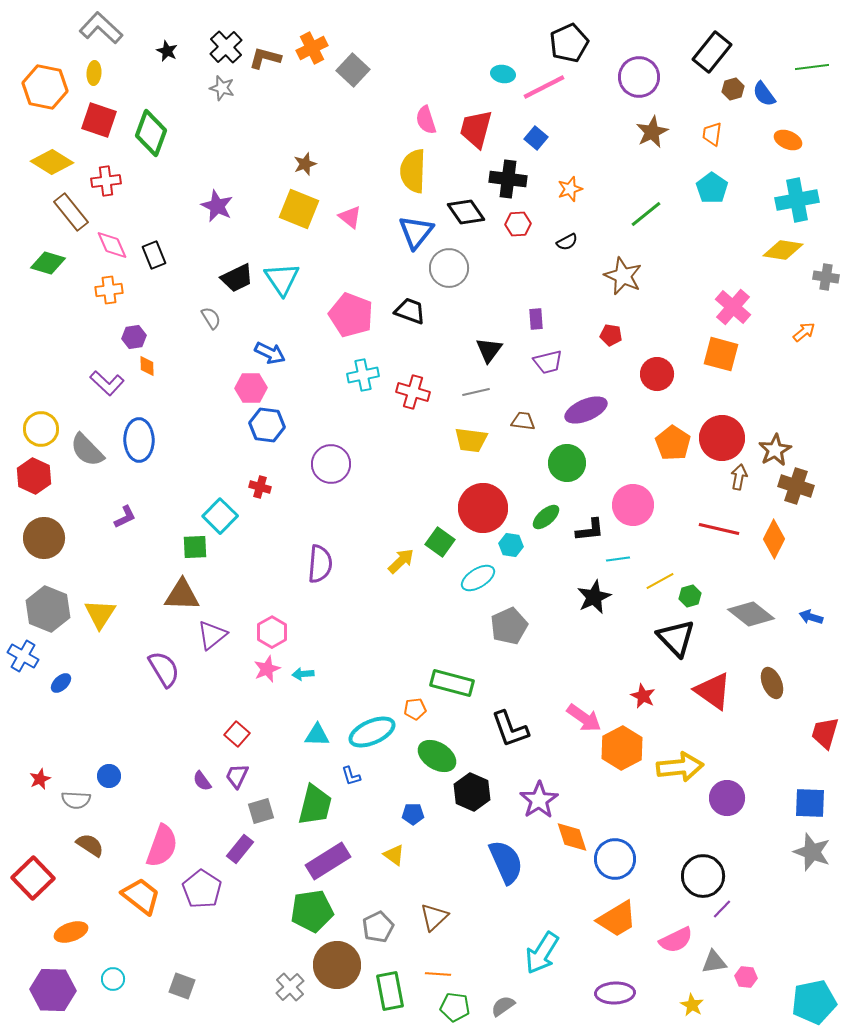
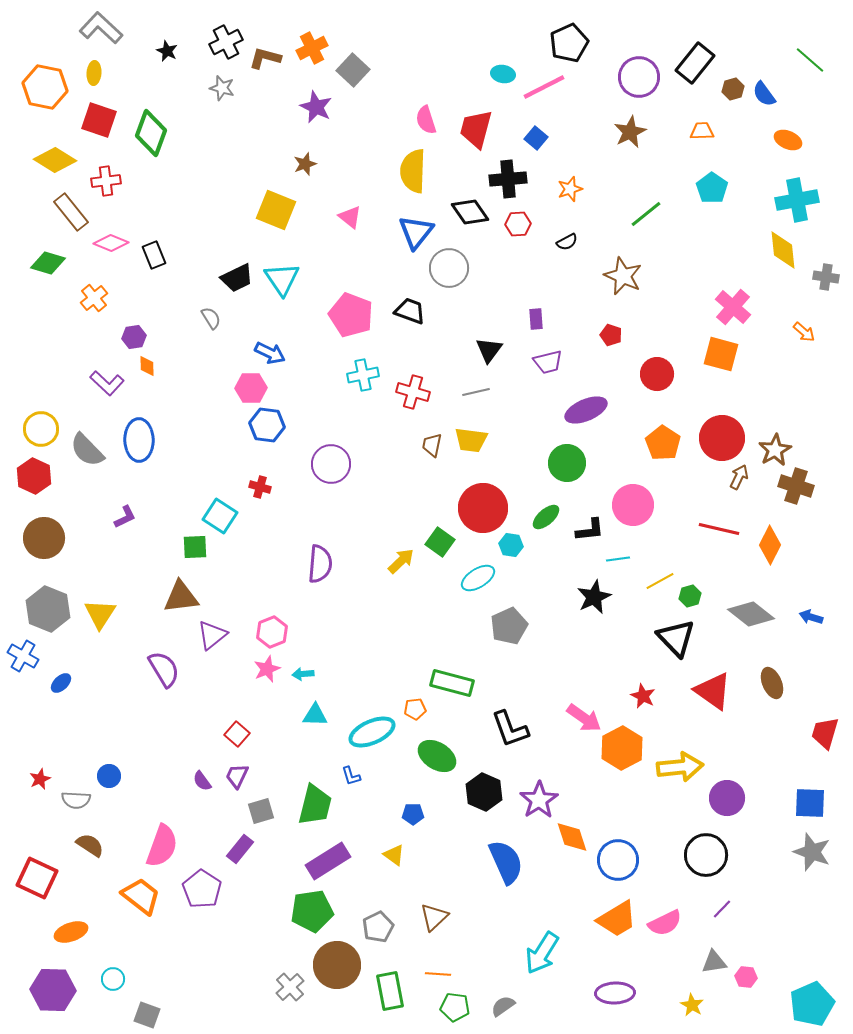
black cross at (226, 47): moved 5 px up; rotated 16 degrees clockwise
black rectangle at (712, 52): moved 17 px left, 11 px down
green line at (812, 67): moved 2 px left, 7 px up; rotated 48 degrees clockwise
brown star at (652, 132): moved 22 px left
orange trapezoid at (712, 134): moved 10 px left, 3 px up; rotated 80 degrees clockwise
yellow diamond at (52, 162): moved 3 px right, 2 px up
black cross at (508, 179): rotated 12 degrees counterclockwise
purple star at (217, 206): moved 99 px right, 99 px up
yellow square at (299, 209): moved 23 px left, 1 px down
black diamond at (466, 212): moved 4 px right
pink diamond at (112, 245): moved 1 px left, 2 px up; rotated 44 degrees counterclockwise
yellow diamond at (783, 250): rotated 75 degrees clockwise
orange cross at (109, 290): moved 15 px left, 8 px down; rotated 32 degrees counterclockwise
orange arrow at (804, 332): rotated 80 degrees clockwise
red pentagon at (611, 335): rotated 10 degrees clockwise
brown trapezoid at (523, 421): moved 91 px left, 24 px down; rotated 85 degrees counterclockwise
orange pentagon at (673, 443): moved 10 px left
brown arrow at (739, 477): rotated 15 degrees clockwise
cyan square at (220, 516): rotated 12 degrees counterclockwise
orange diamond at (774, 539): moved 4 px left, 6 px down
brown triangle at (182, 595): moved 1 px left, 2 px down; rotated 9 degrees counterclockwise
pink hexagon at (272, 632): rotated 8 degrees clockwise
cyan triangle at (317, 735): moved 2 px left, 20 px up
black hexagon at (472, 792): moved 12 px right
blue circle at (615, 859): moved 3 px right, 1 px down
black circle at (703, 876): moved 3 px right, 21 px up
red square at (33, 878): moved 4 px right; rotated 21 degrees counterclockwise
pink semicircle at (676, 940): moved 11 px left, 17 px up
gray square at (182, 986): moved 35 px left, 29 px down
cyan pentagon at (814, 1002): moved 2 px left, 2 px down; rotated 12 degrees counterclockwise
